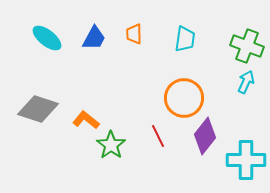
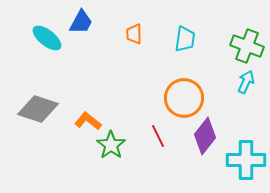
blue trapezoid: moved 13 px left, 16 px up
orange L-shape: moved 2 px right, 1 px down
